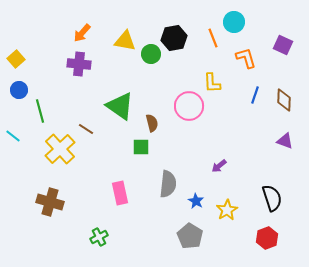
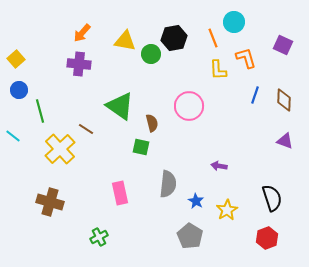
yellow L-shape: moved 6 px right, 13 px up
green square: rotated 12 degrees clockwise
purple arrow: rotated 49 degrees clockwise
